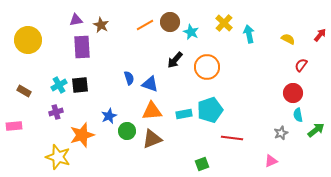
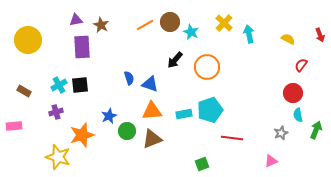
red arrow: rotated 120 degrees clockwise
green arrow: rotated 30 degrees counterclockwise
